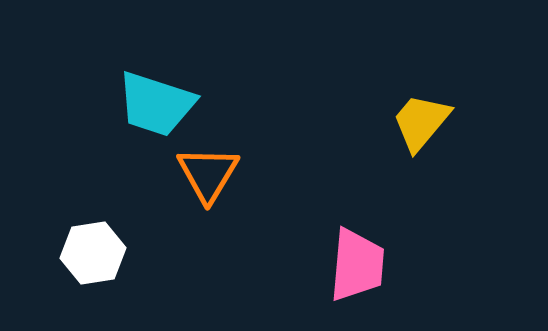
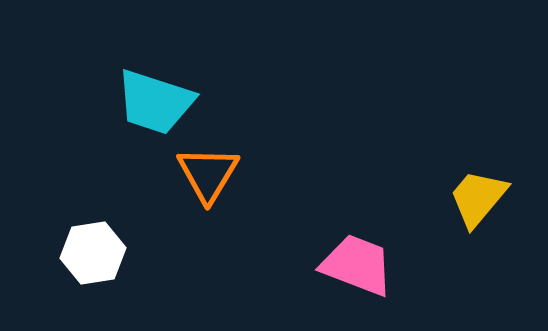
cyan trapezoid: moved 1 px left, 2 px up
yellow trapezoid: moved 57 px right, 76 px down
pink trapezoid: rotated 74 degrees counterclockwise
